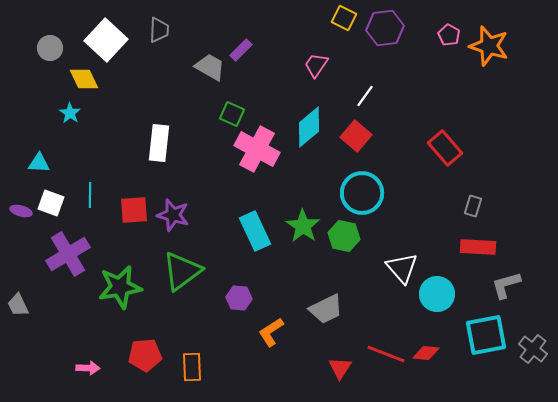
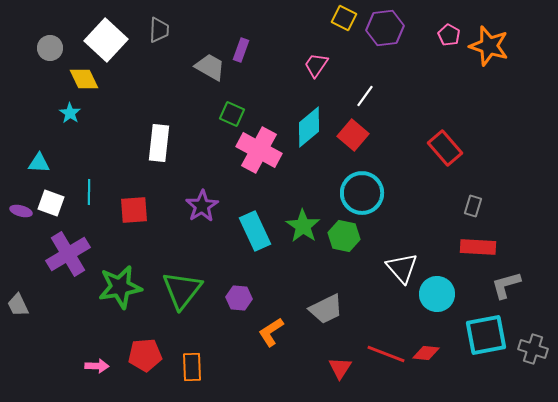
purple rectangle at (241, 50): rotated 25 degrees counterclockwise
red square at (356, 136): moved 3 px left, 1 px up
pink cross at (257, 149): moved 2 px right, 1 px down
cyan line at (90, 195): moved 1 px left, 3 px up
purple star at (173, 215): moved 29 px right, 9 px up; rotated 24 degrees clockwise
green triangle at (182, 271): moved 19 px down; rotated 15 degrees counterclockwise
gray cross at (533, 349): rotated 20 degrees counterclockwise
pink arrow at (88, 368): moved 9 px right, 2 px up
